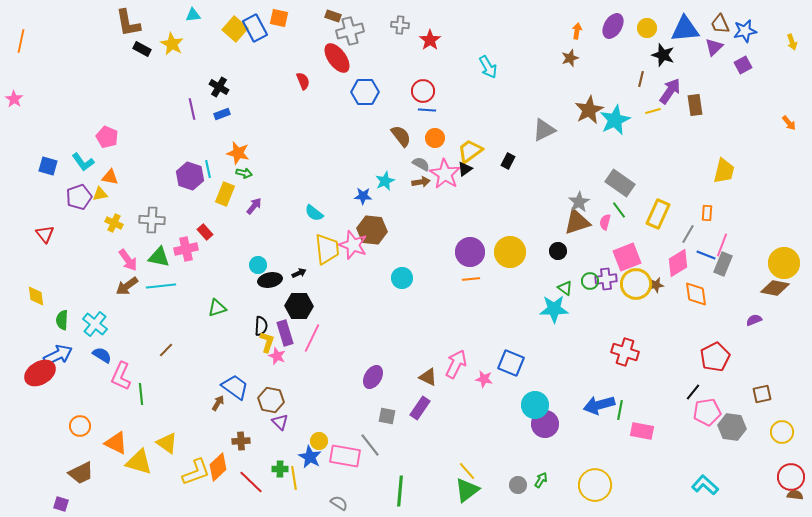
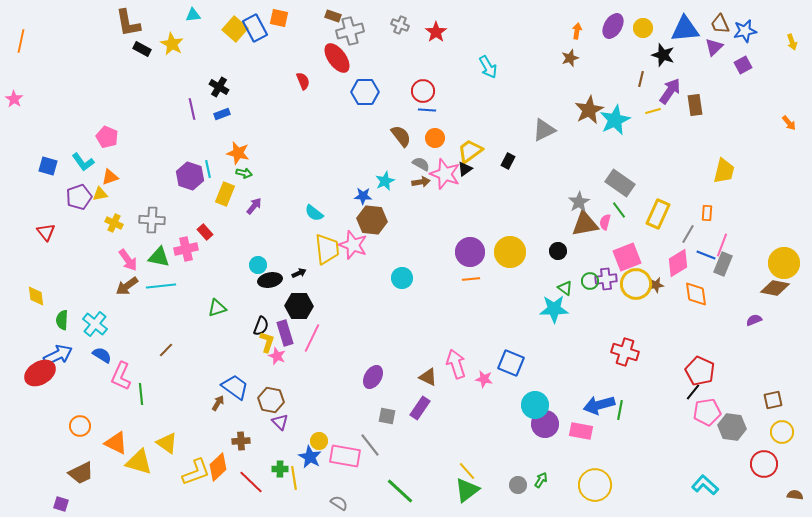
gray cross at (400, 25): rotated 18 degrees clockwise
yellow circle at (647, 28): moved 4 px left
red star at (430, 40): moved 6 px right, 8 px up
pink star at (445, 174): rotated 12 degrees counterclockwise
orange triangle at (110, 177): rotated 30 degrees counterclockwise
brown triangle at (577, 222): moved 8 px right, 2 px down; rotated 8 degrees clockwise
brown hexagon at (372, 230): moved 10 px up
red triangle at (45, 234): moved 1 px right, 2 px up
black semicircle at (261, 326): rotated 18 degrees clockwise
red pentagon at (715, 357): moved 15 px left, 14 px down; rotated 20 degrees counterclockwise
pink arrow at (456, 364): rotated 44 degrees counterclockwise
brown square at (762, 394): moved 11 px right, 6 px down
pink rectangle at (642, 431): moved 61 px left
red circle at (791, 477): moved 27 px left, 13 px up
green line at (400, 491): rotated 52 degrees counterclockwise
